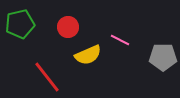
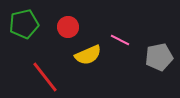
green pentagon: moved 4 px right
gray pentagon: moved 4 px left; rotated 12 degrees counterclockwise
red line: moved 2 px left
